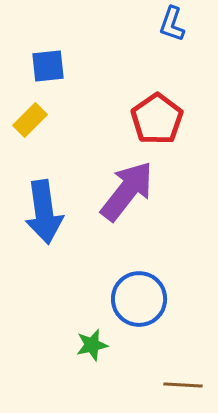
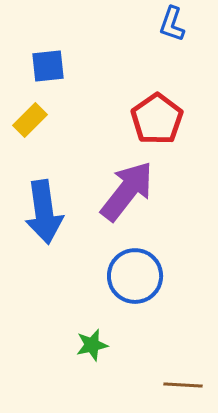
blue circle: moved 4 px left, 23 px up
